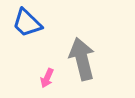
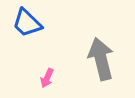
gray arrow: moved 19 px right
